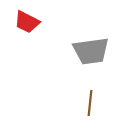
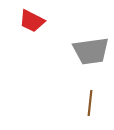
red trapezoid: moved 5 px right, 1 px up
